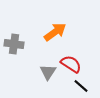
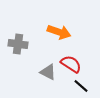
orange arrow: moved 4 px right; rotated 55 degrees clockwise
gray cross: moved 4 px right
gray triangle: rotated 36 degrees counterclockwise
